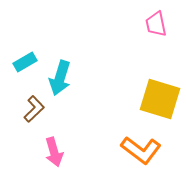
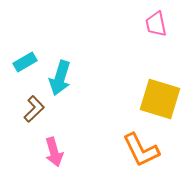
orange L-shape: rotated 27 degrees clockwise
